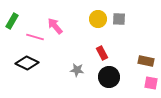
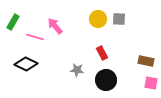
green rectangle: moved 1 px right, 1 px down
black diamond: moved 1 px left, 1 px down
black circle: moved 3 px left, 3 px down
